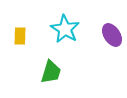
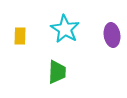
purple ellipse: rotated 25 degrees clockwise
green trapezoid: moved 6 px right; rotated 15 degrees counterclockwise
